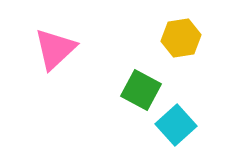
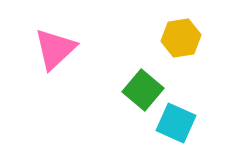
green square: moved 2 px right; rotated 12 degrees clockwise
cyan square: moved 2 px up; rotated 24 degrees counterclockwise
